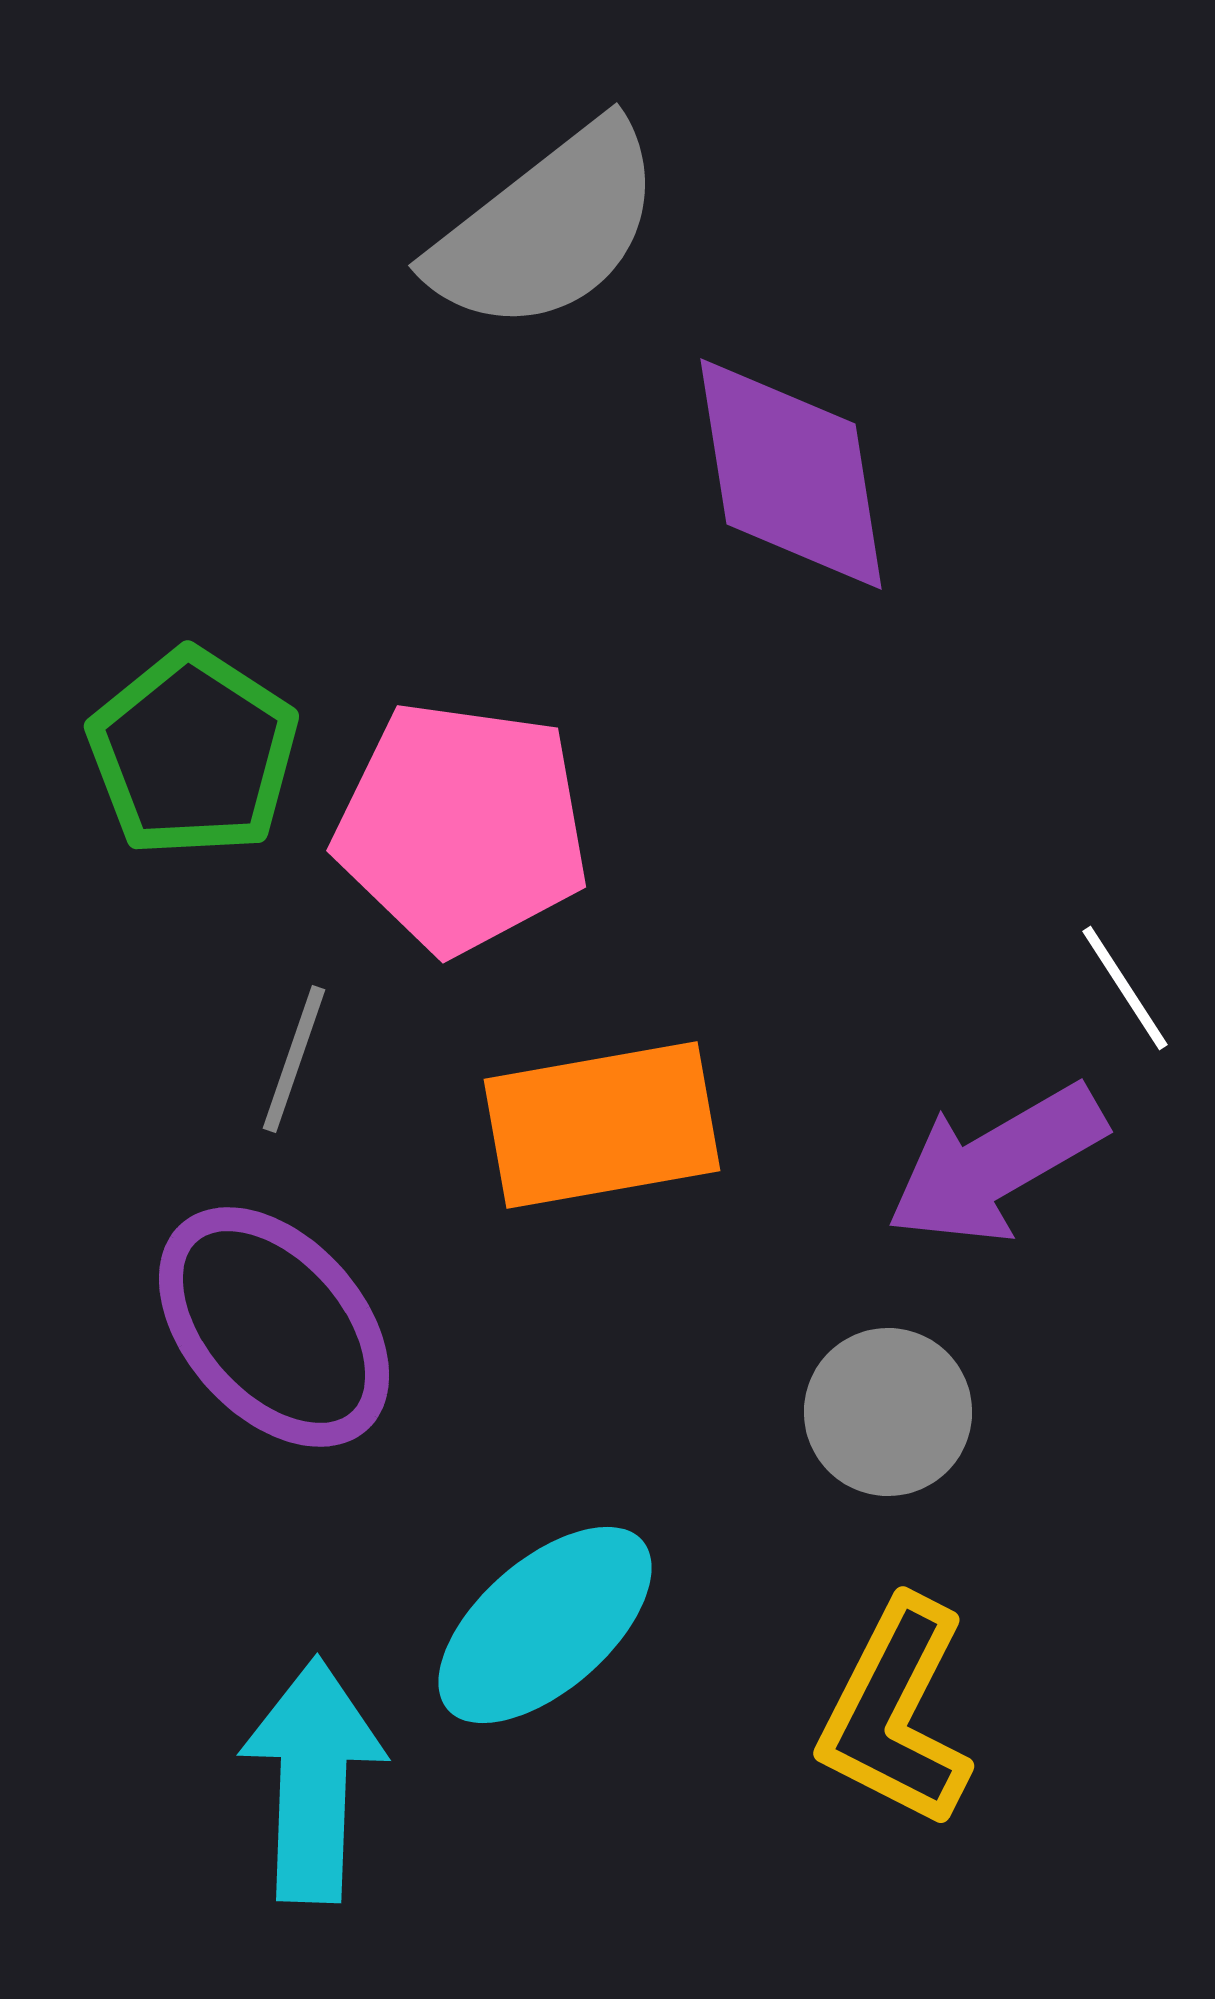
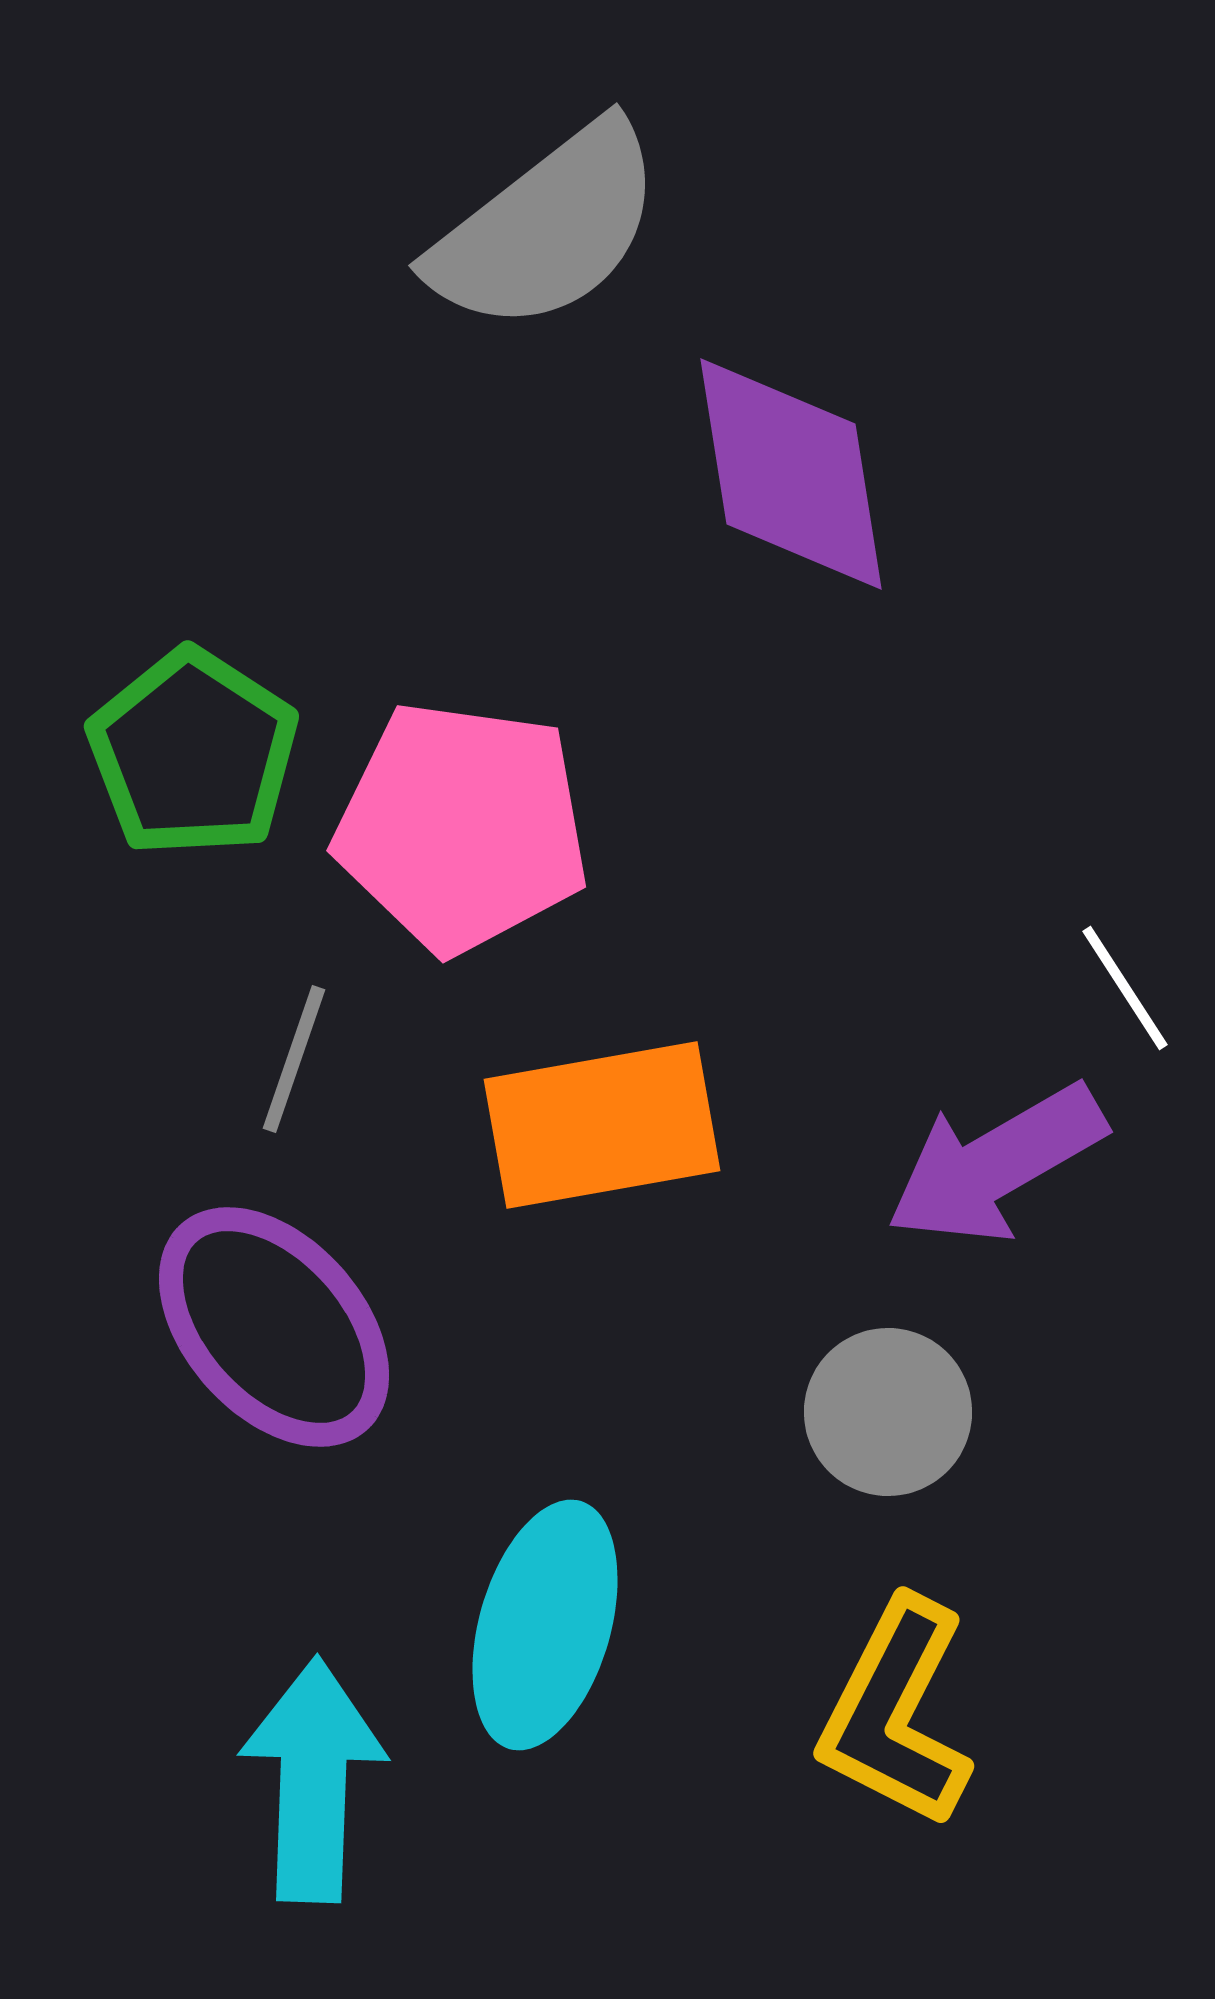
cyan ellipse: rotated 33 degrees counterclockwise
